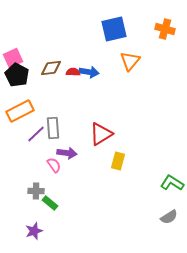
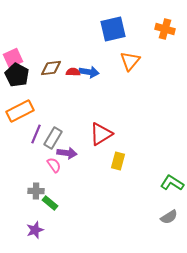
blue square: moved 1 px left
gray rectangle: moved 10 px down; rotated 35 degrees clockwise
purple line: rotated 24 degrees counterclockwise
purple star: moved 1 px right, 1 px up
